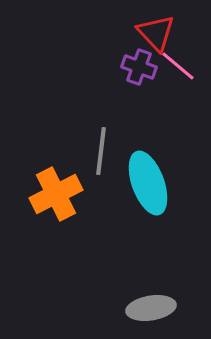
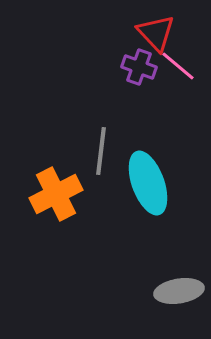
gray ellipse: moved 28 px right, 17 px up
